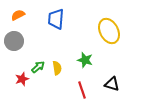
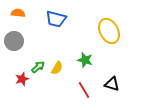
orange semicircle: moved 2 px up; rotated 32 degrees clockwise
blue trapezoid: rotated 80 degrees counterclockwise
yellow semicircle: rotated 40 degrees clockwise
red line: moved 2 px right; rotated 12 degrees counterclockwise
